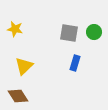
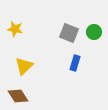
gray square: rotated 12 degrees clockwise
